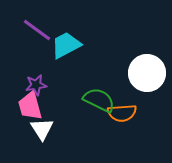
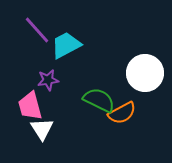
purple line: rotated 12 degrees clockwise
white circle: moved 2 px left
purple star: moved 12 px right, 5 px up
orange semicircle: rotated 24 degrees counterclockwise
